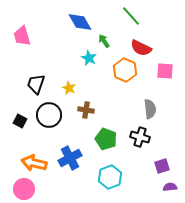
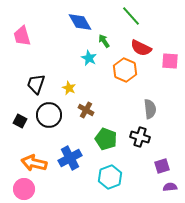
pink square: moved 5 px right, 10 px up
brown cross: rotated 21 degrees clockwise
